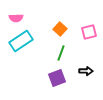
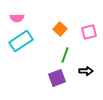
pink semicircle: moved 1 px right
green line: moved 4 px right, 2 px down
